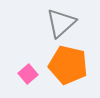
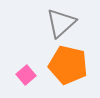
pink square: moved 2 px left, 1 px down
